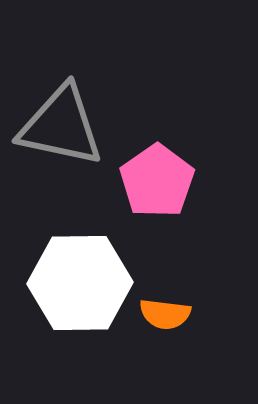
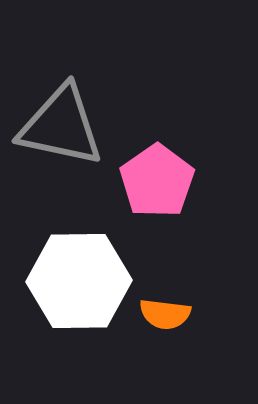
white hexagon: moved 1 px left, 2 px up
